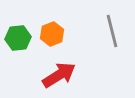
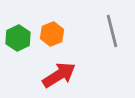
green hexagon: rotated 20 degrees counterclockwise
